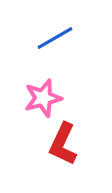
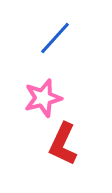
blue line: rotated 18 degrees counterclockwise
